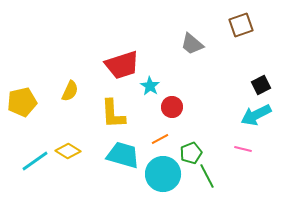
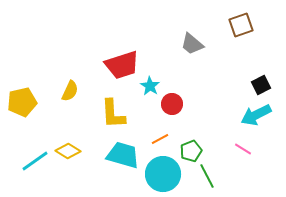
red circle: moved 3 px up
pink line: rotated 18 degrees clockwise
green pentagon: moved 2 px up
